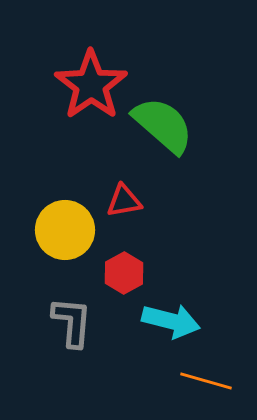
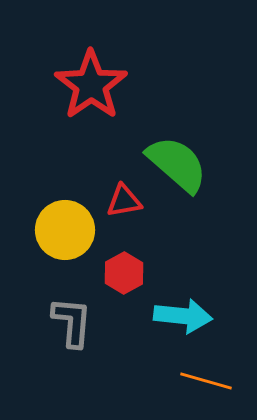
green semicircle: moved 14 px right, 39 px down
cyan arrow: moved 12 px right, 5 px up; rotated 8 degrees counterclockwise
